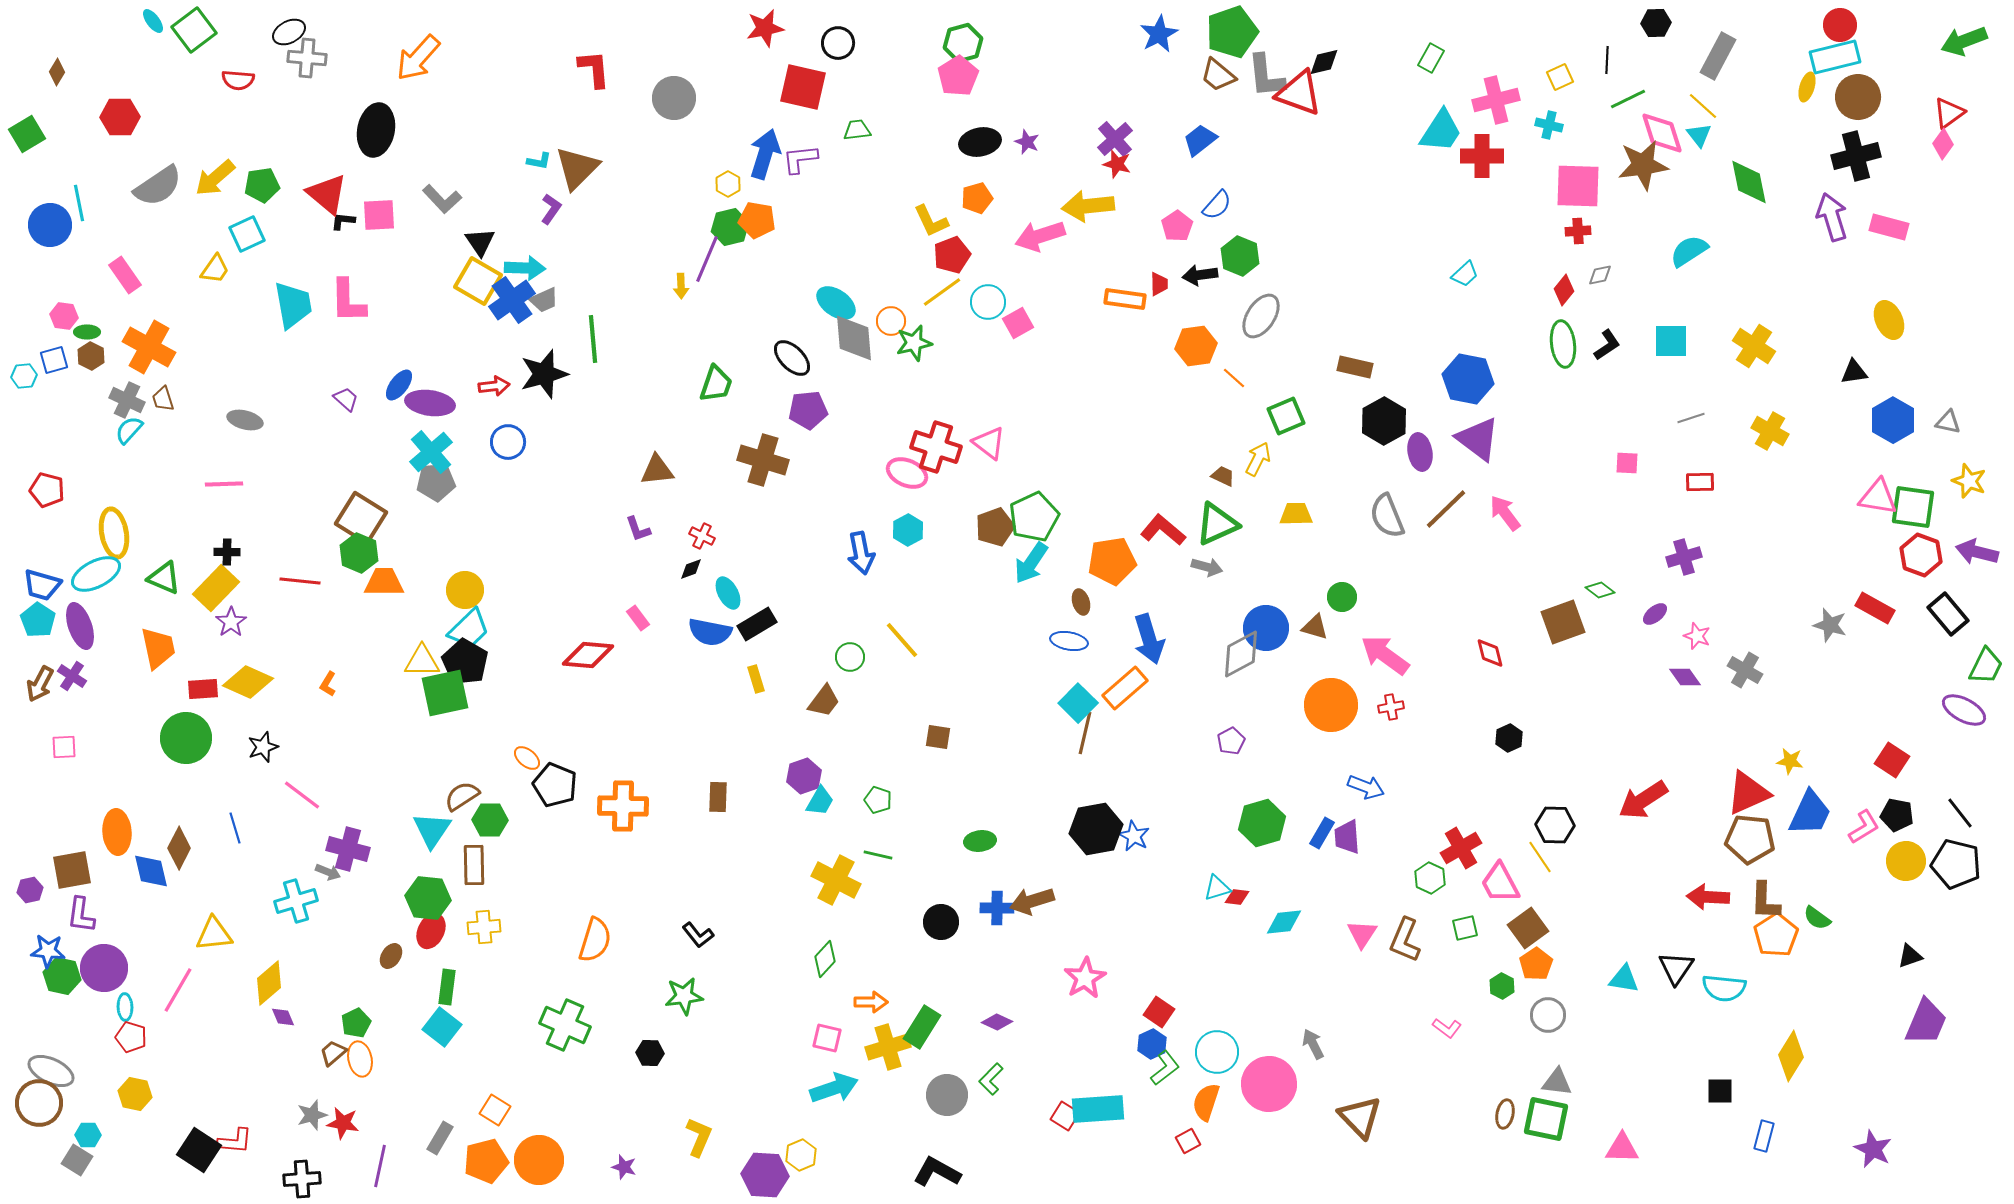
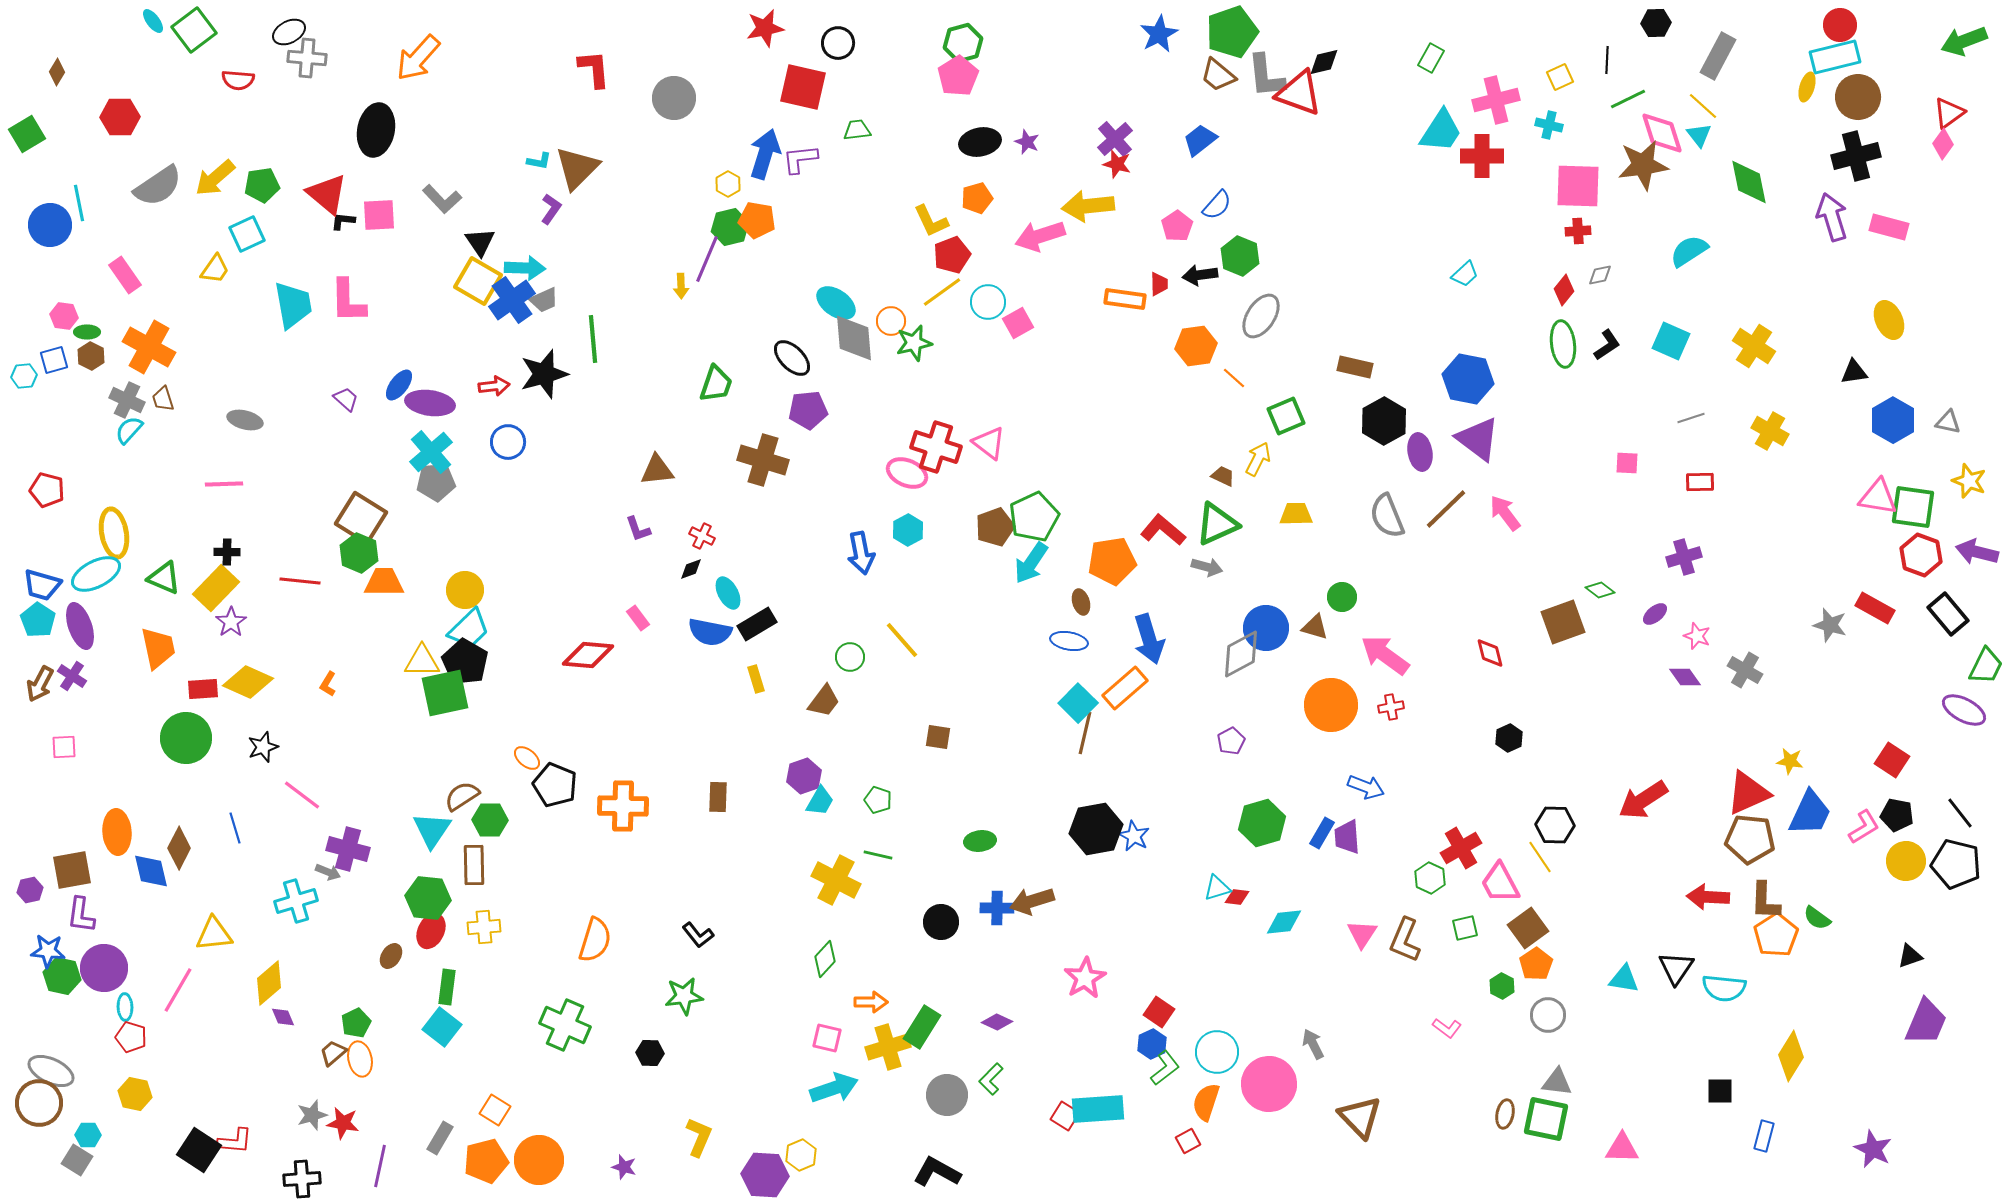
cyan square at (1671, 341): rotated 24 degrees clockwise
